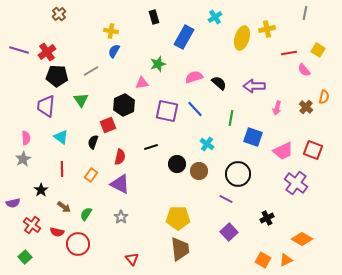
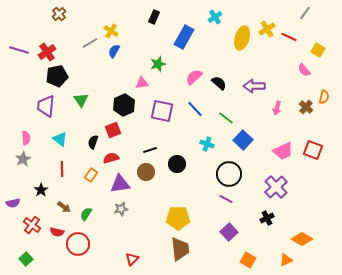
gray line at (305, 13): rotated 24 degrees clockwise
black rectangle at (154, 17): rotated 40 degrees clockwise
yellow cross at (267, 29): rotated 21 degrees counterclockwise
yellow cross at (111, 31): rotated 24 degrees clockwise
red line at (289, 53): moved 16 px up; rotated 35 degrees clockwise
gray line at (91, 71): moved 1 px left, 28 px up
black pentagon at (57, 76): rotated 15 degrees counterclockwise
pink semicircle at (194, 77): rotated 24 degrees counterclockwise
purple square at (167, 111): moved 5 px left
green line at (231, 118): moved 5 px left; rotated 63 degrees counterclockwise
red square at (108, 125): moved 5 px right, 5 px down
cyan triangle at (61, 137): moved 1 px left, 2 px down
blue square at (253, 137): moved 10 px left, 3 px down; rotated 24 degrees clockwise
cyan cross at (207, 144): rotated 16 degrees counterclockwise
black line at (151, 147): moved 1 px left, 3 px down
red semicircle at (120, 157): moved 9 px left, 1 px down; rotated 119 degrees counterclockwise
brown circle at (199, 171): moved 53 px left, 1 px down
black circle at (238, 174): moved 9 px left
purple cross at (296, 183): moved 20 px left, 4 px down; rotated 10 degrees clockwise
purple triangle at (120, 184): rotated 35 degrees counterclockwise
gray star at (121, 217): moved 8 px up; rotated 24 degrees clockwise
green square at (25, 257): moved 1 px right, 2 px down
red triangle at (132, 259): rotated 24 degrees clockwise
orange square at (263, 260): moved 15 px left
